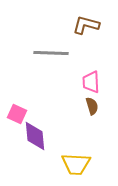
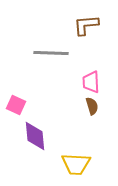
brown L-shape: rotated 20 degrees counterclockwise
pink square: moved 1 px left, 9 px up
